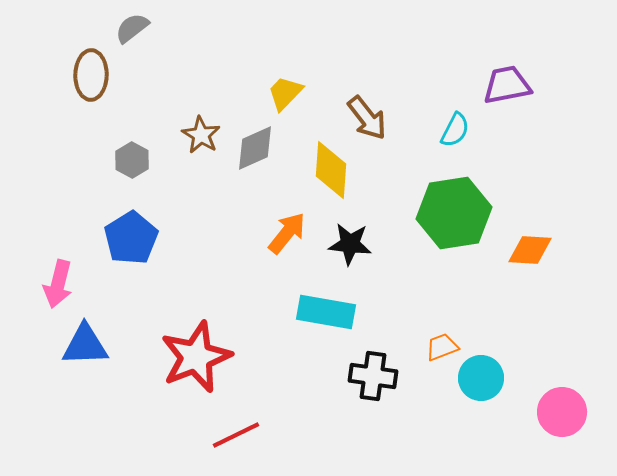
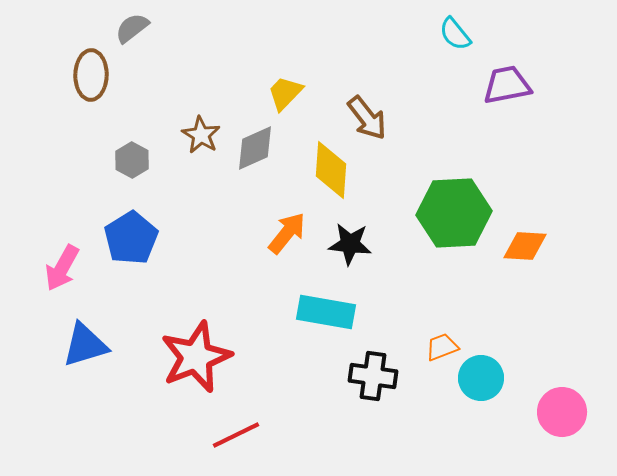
cyan semicircle: moved 96 px up; rotated 114 degrees clockwise
green hexagon: rotated 6 degrees clockwise
orange diamond: moved 5 px left, 4 px up
pink arrow: moved 4 px right, 16 px up; rotated 15 degrees clockwise
blue triangle: rotated 15 degrees counterclockwise
